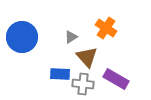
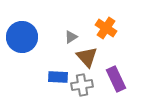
blue rectangle: moved 2 px left, 3 px down
purple rectangle: rotated 35 degrees clockwise
gray cross: moved 1 px left, 1 px down; rotated 15 degrees counterclockwise
